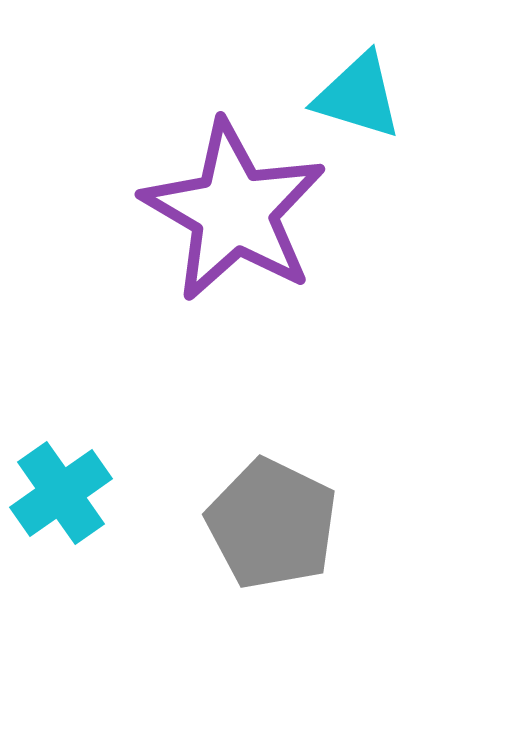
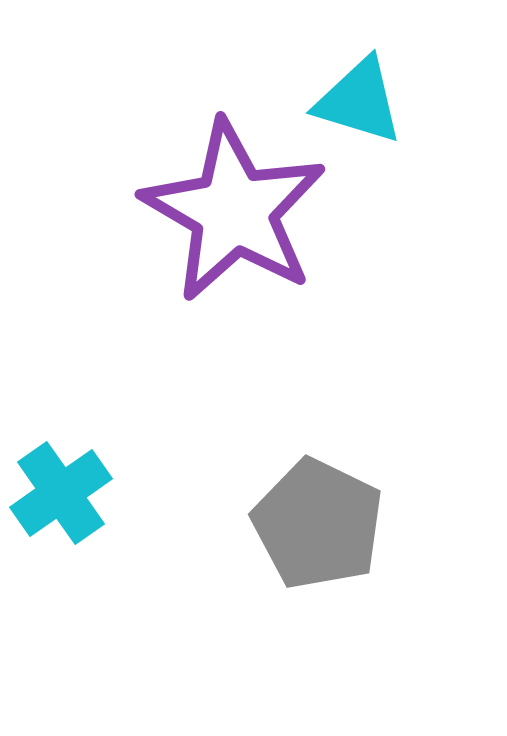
cyan triangle: moved 1 px right, 5 px down
gray pentagon: moved 46 px right
